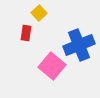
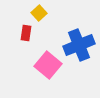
pink square: moved 4 px left, 1 px up
